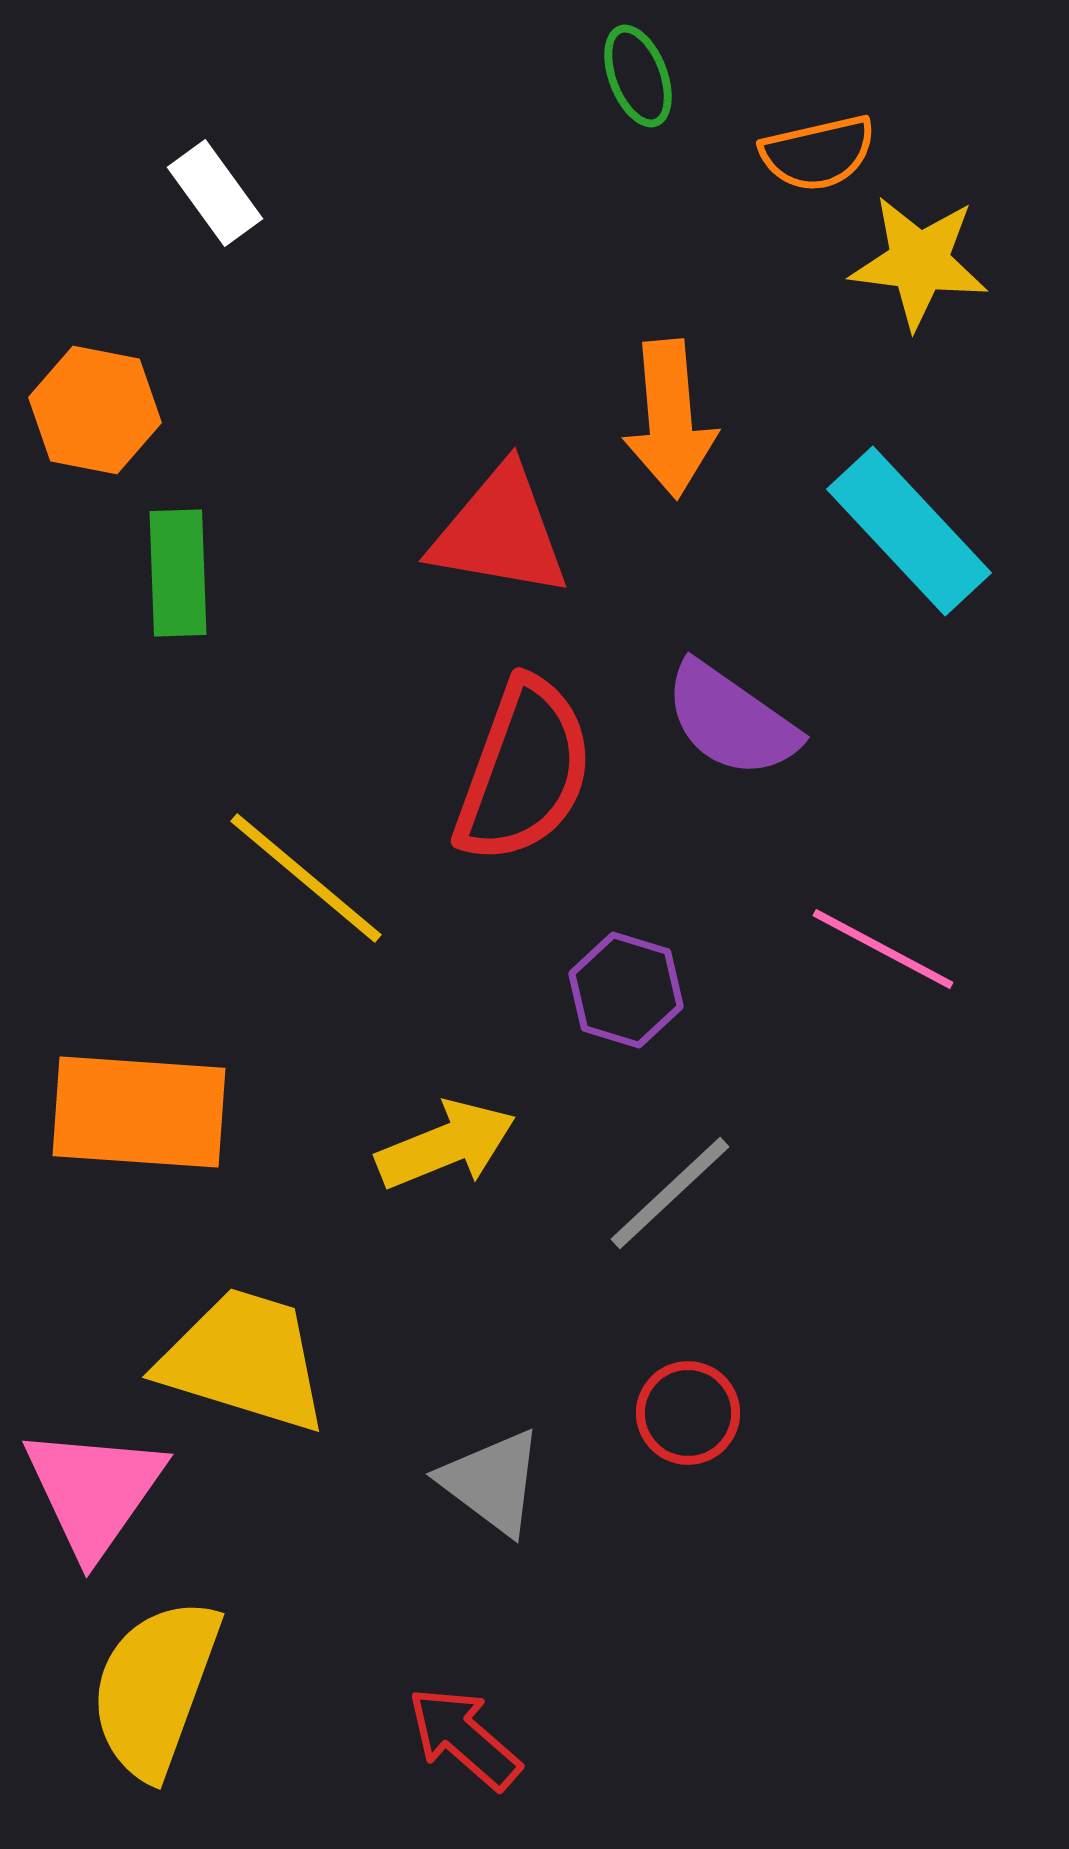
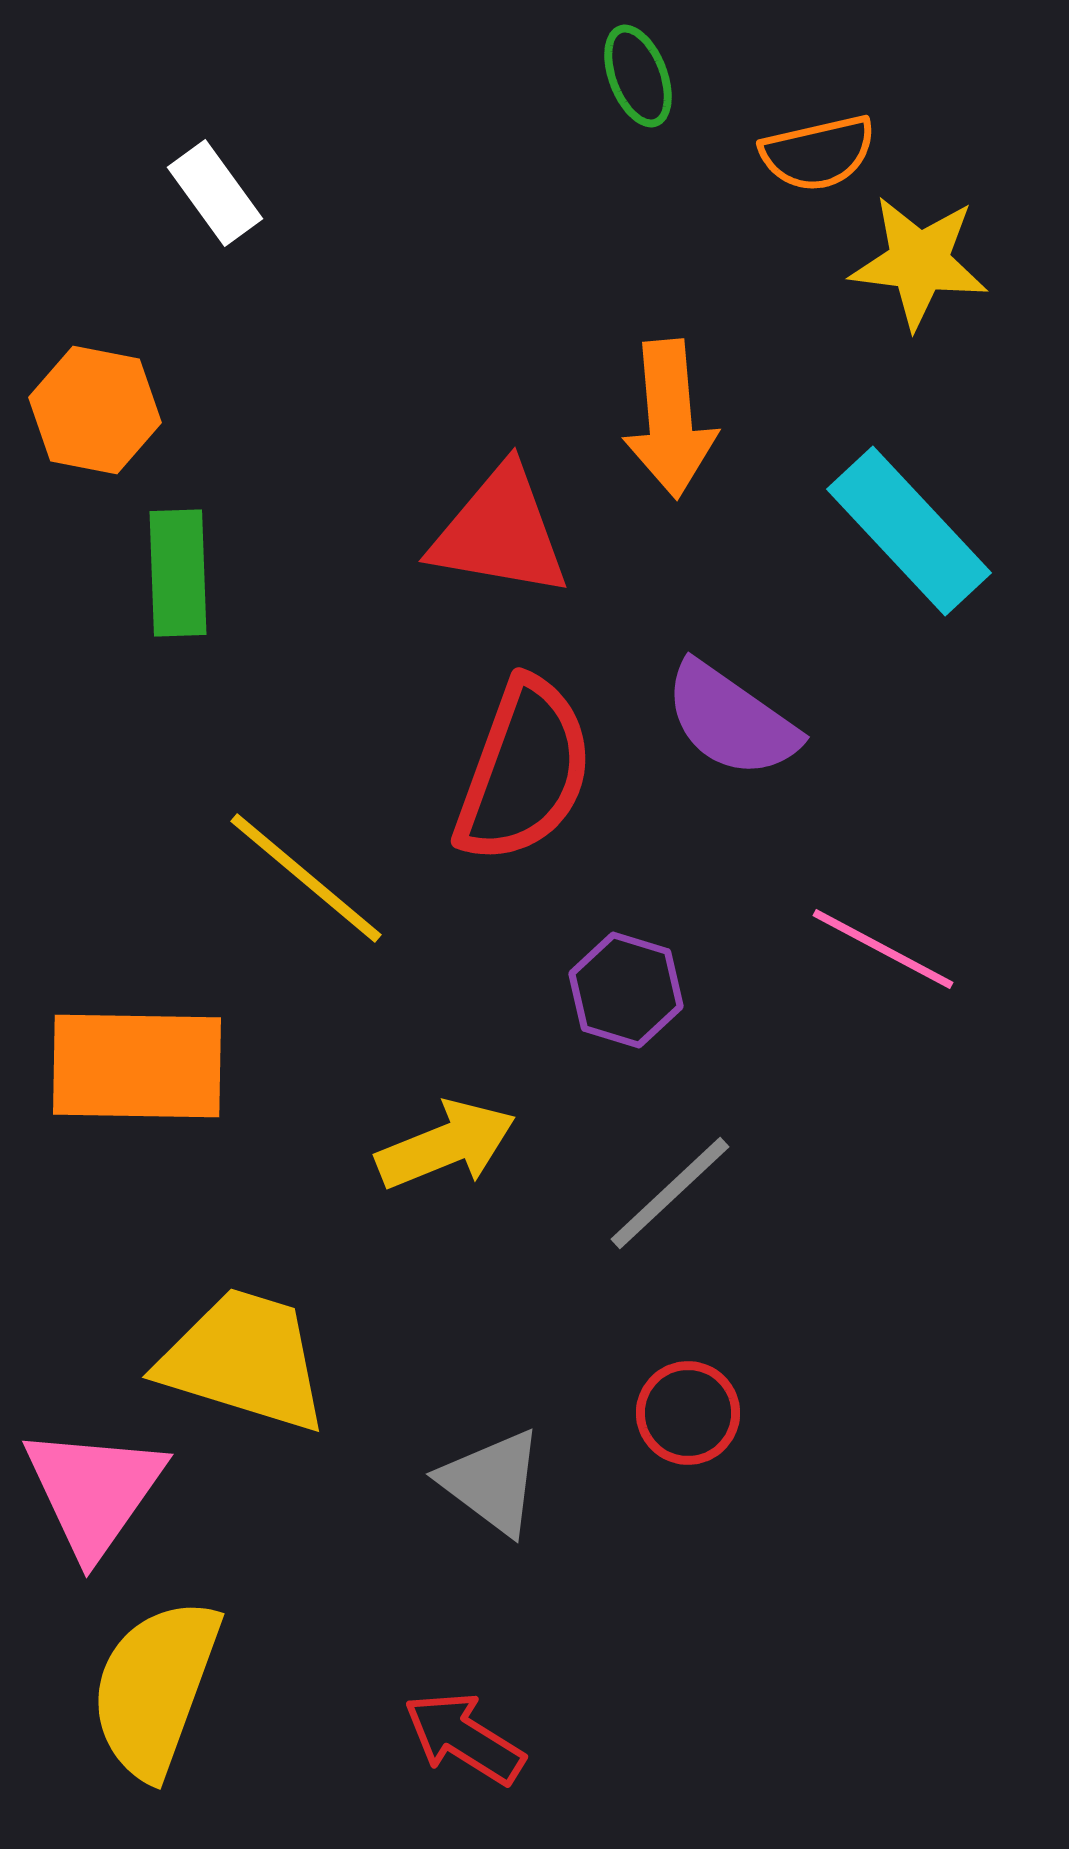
orange rectangle: moved 2 px left, 46 px up; rotated 3 degrees counterclockwise
red arrow: rotated 9 degrees counterclockwise
